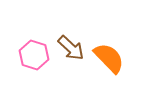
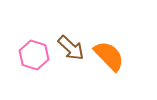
orange semicircle: moved 2 px up
